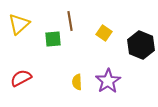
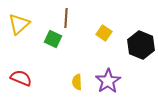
brown line: moved 4 px left, 3 px up; rotated 12 degrees clockwise
green square: rotated 30 degrees clockwise
red semicircle: rotated 50 degrees clockwise
